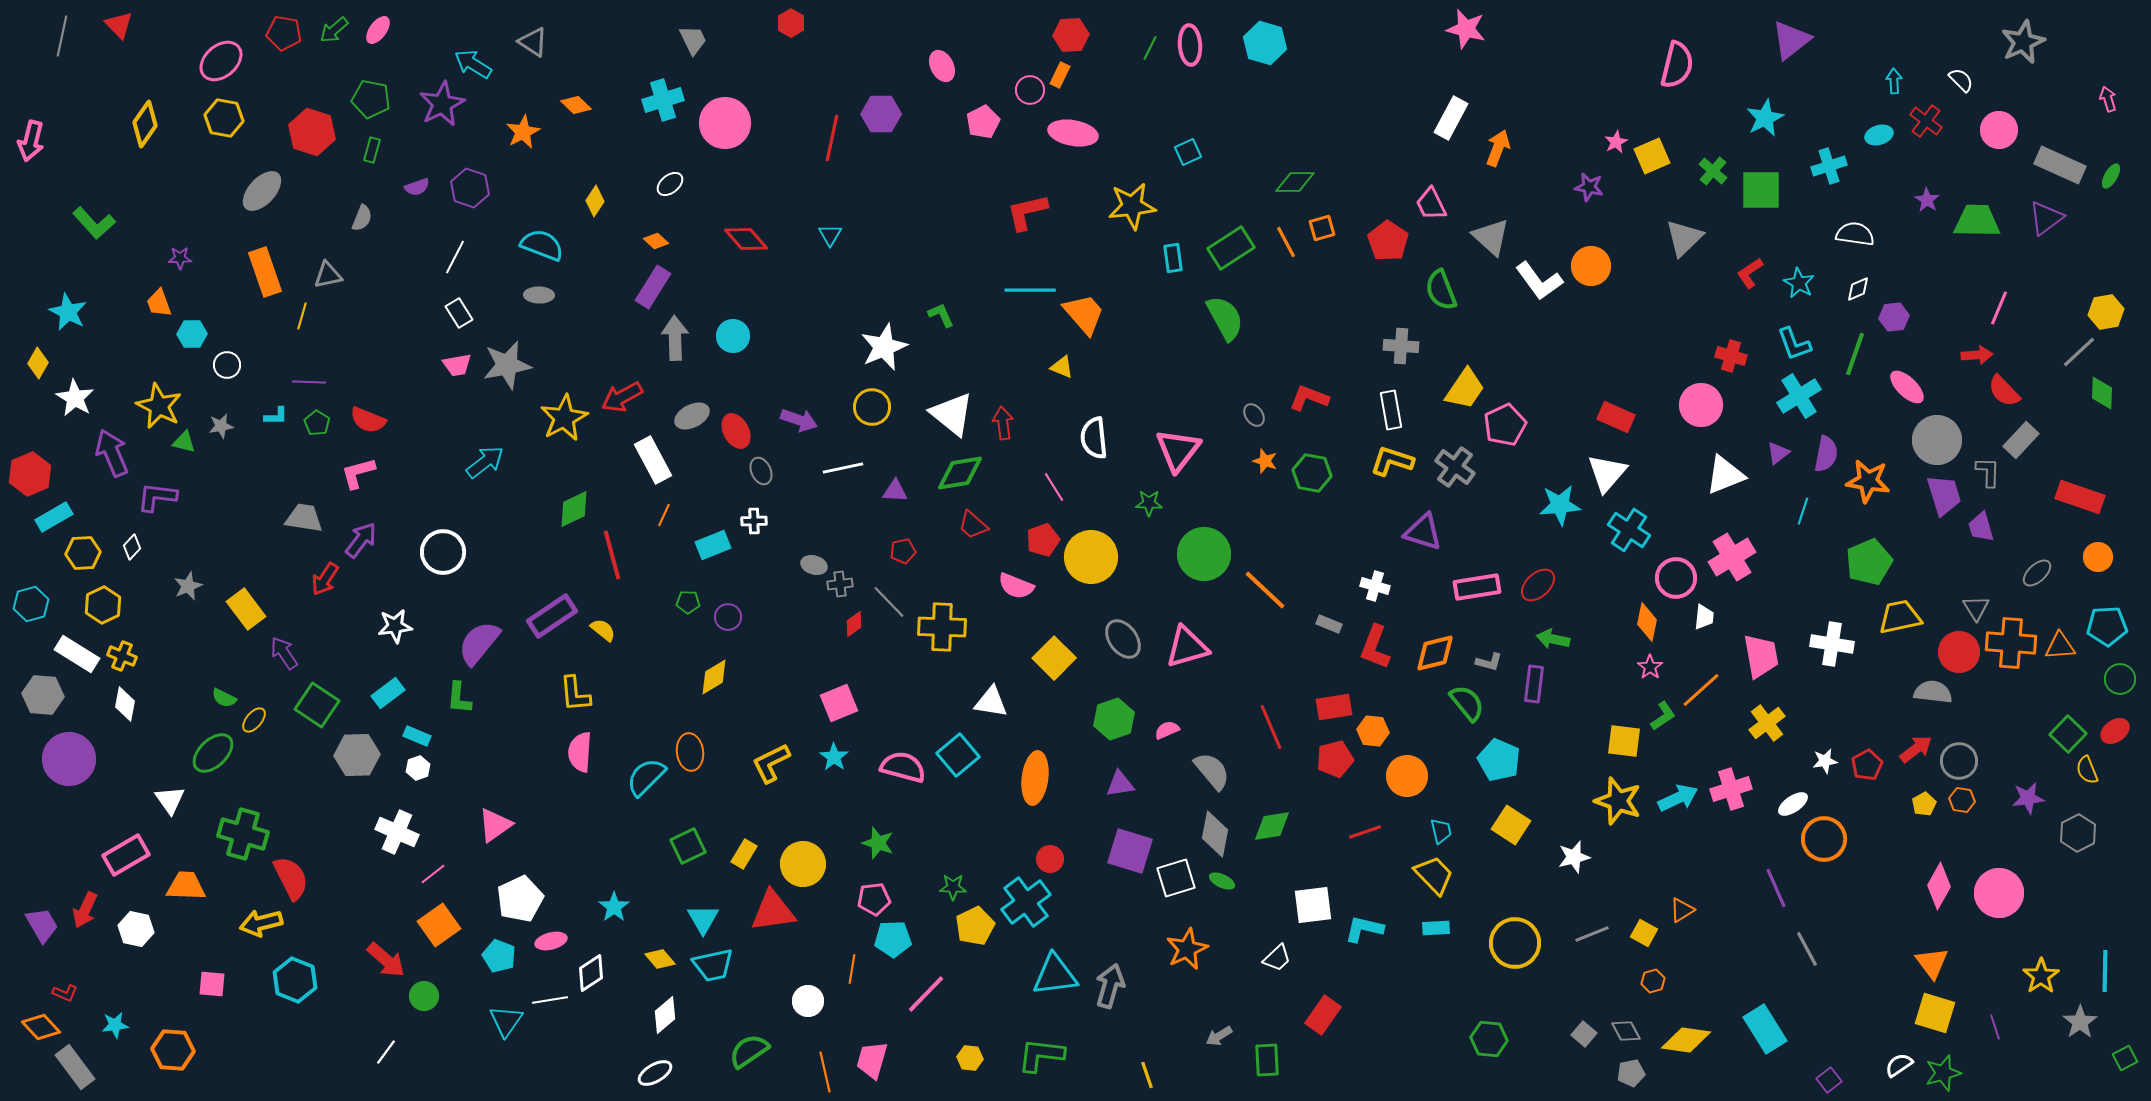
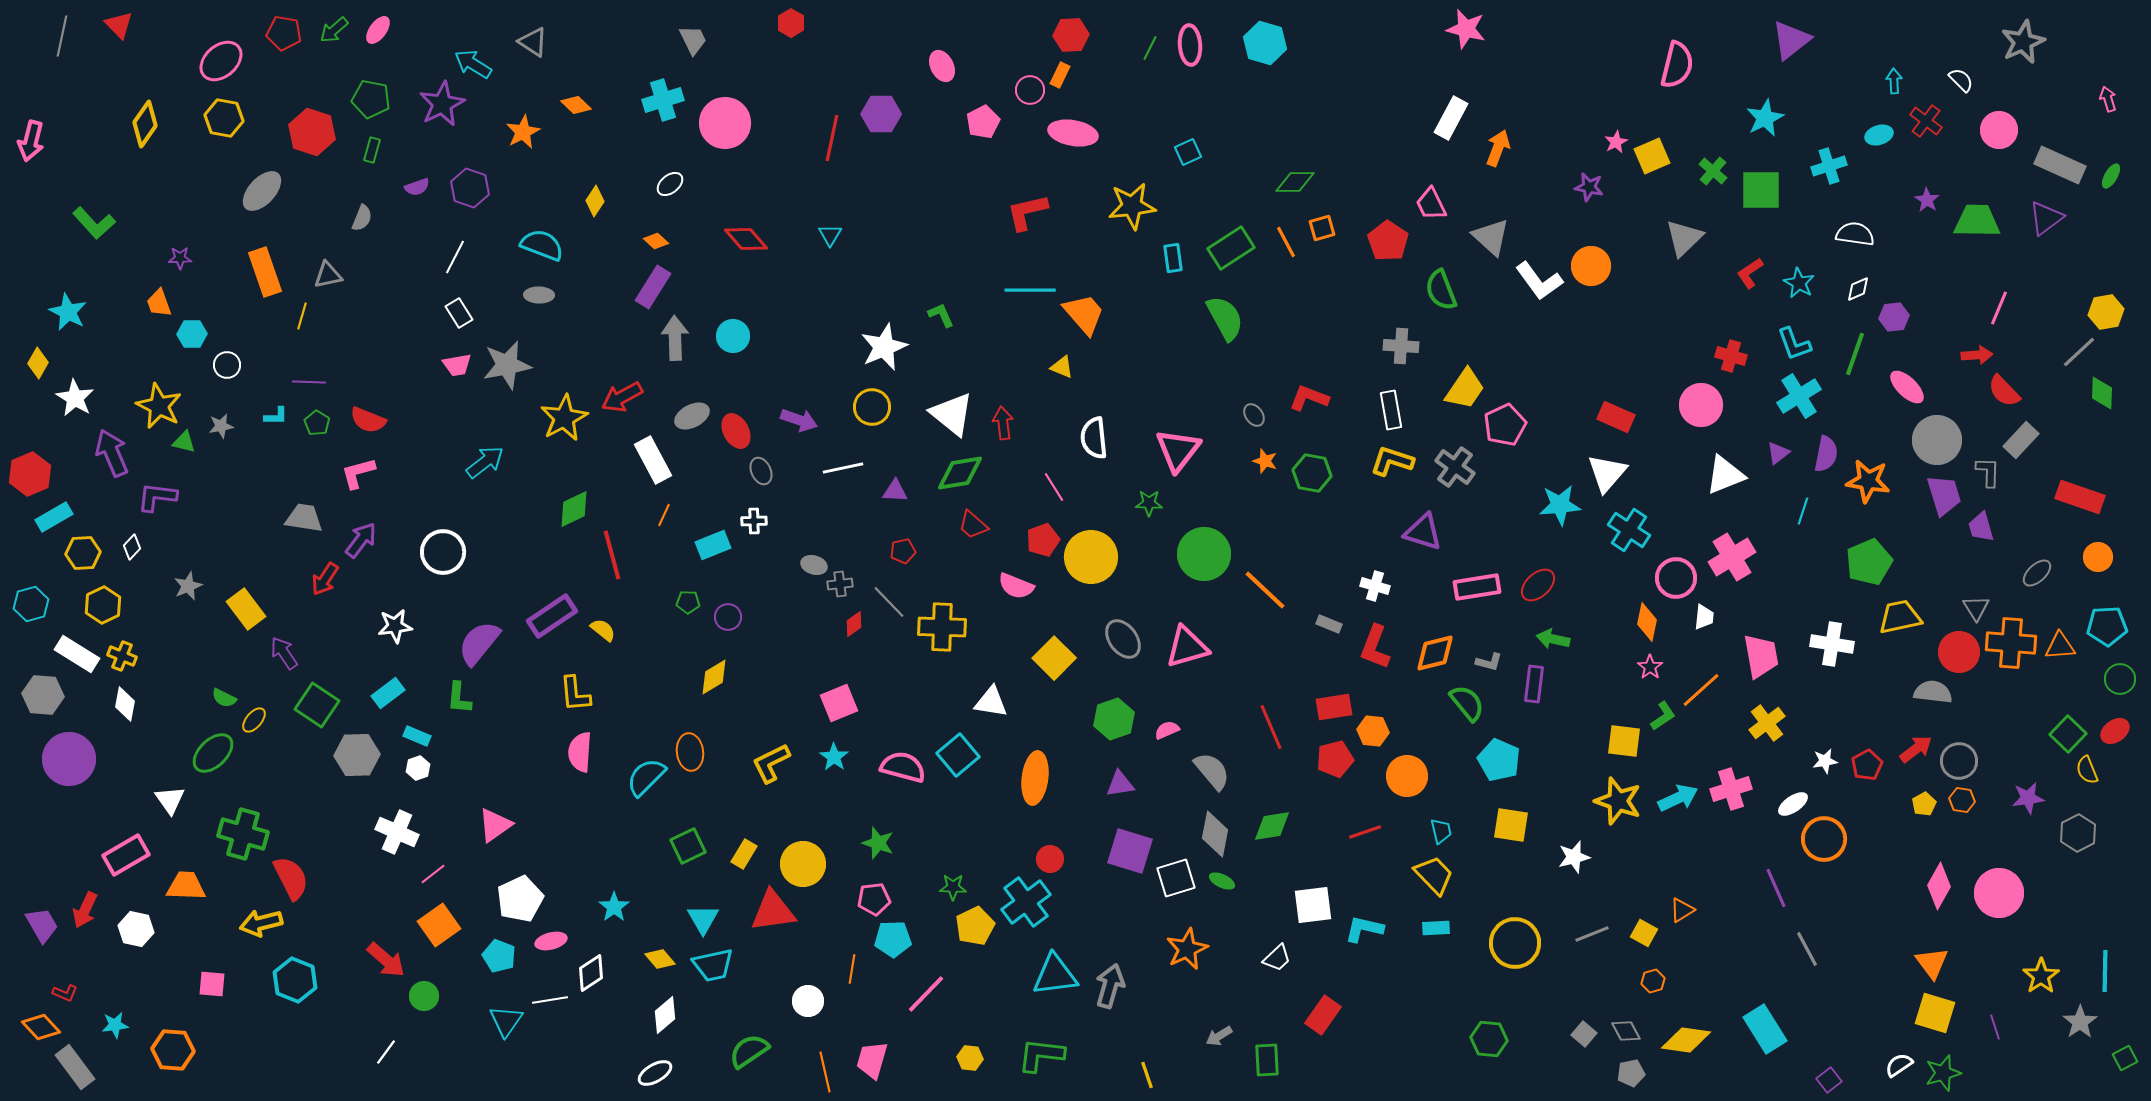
yellow square at (1511, 825): rotated 24 degrees counterclockwise
